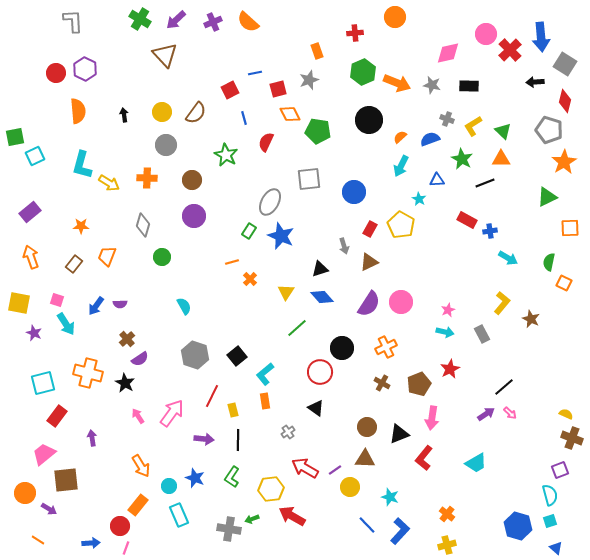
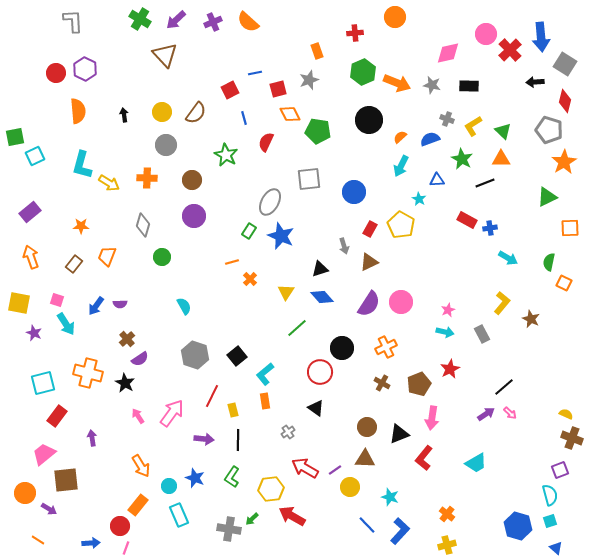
blue cross at (490, 231): moved 3 px up
green arrow at (252, 519): rotated 24 degrees counterclockwise
